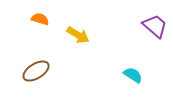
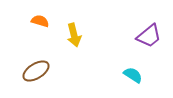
orange semicircle: moved 2 px down
purple trapezoid: moved 6 px left, 10 px down; rotated 100 degrees clockwise
yellow arrow: moved 4 px left; rotated 45 degrees clockwise
